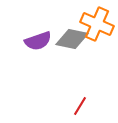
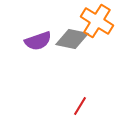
orange cross: moved 3 px up; rotated 8 degrees clockwise
